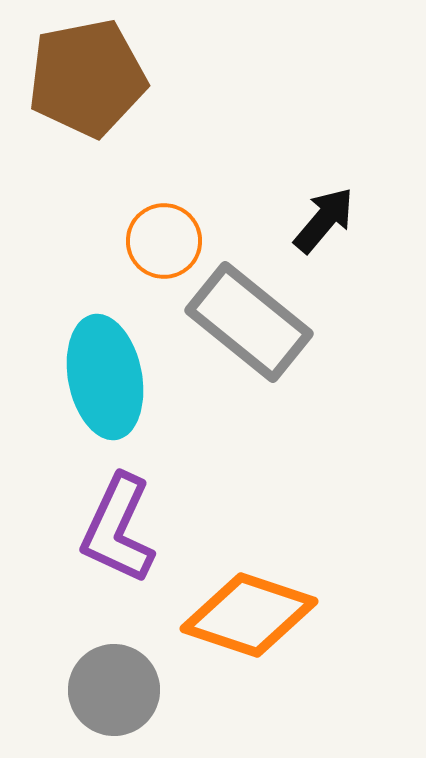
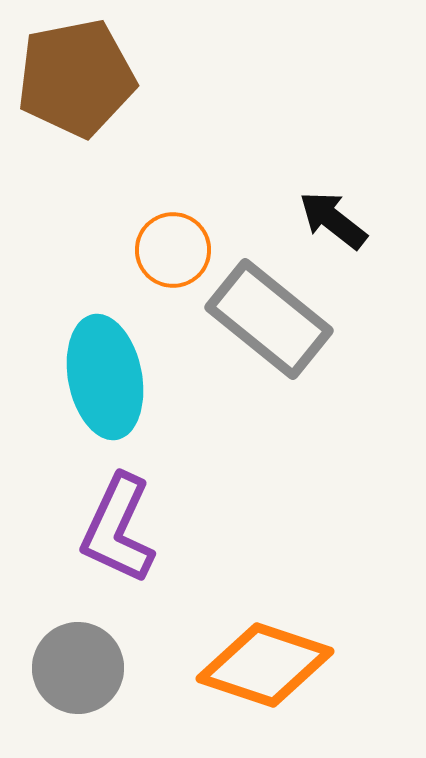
brown pentagon: moved 11 px left
black arrow: moved 9 px right; rotated 92 degrees counterclockwise
orange circle: moved 9 px right, 9 px down
gray rectangle: moved 20 px right, 3 px up
orange diamond: moved 16 px right, 50 px down
gray circle: moved 36 px left, 22 px up
